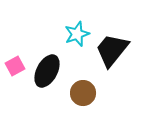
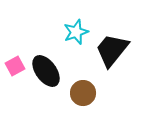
cyan star: moved 1 px left, 2 px up
black ellipse: moved 1 px left; rotated 64 degrees counterclockwise
